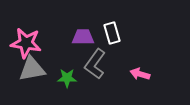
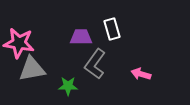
white rectangle: moved 4 px up
purple trapezoid: moved 2 px left
pink star: moved 7 px left
pink arrow: moved 1 px right
green star: moved 1 px right, 8 px down
